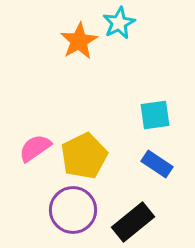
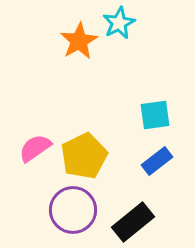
blue rectangle: moved 3 px up; rotated 72 degrees counterclockwise
